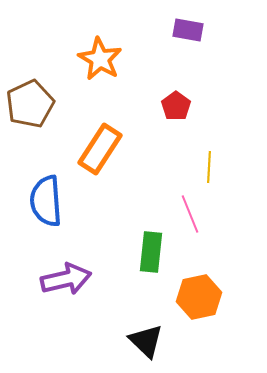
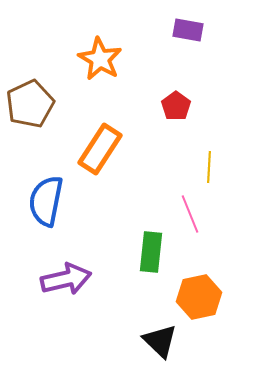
blue semicircle: rotated 15 degrees clockwise
black triangle: moved 14 px right
